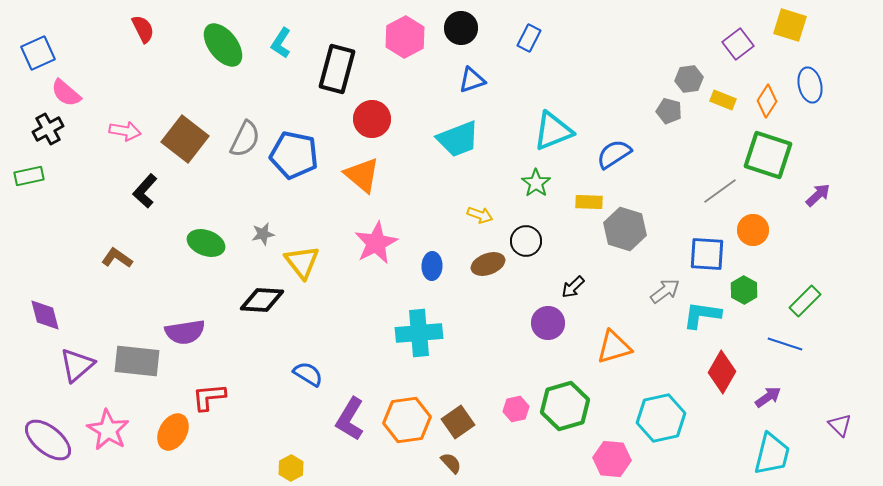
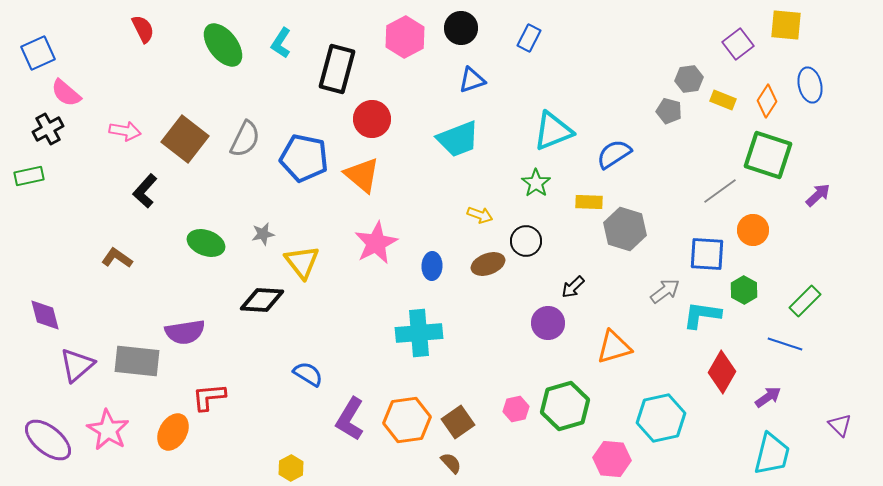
yellow square at (790, 25): moved 4 px left; rotated 12 degrees counterclockwise
blue pentagon at (294, 155): moved 10 px right, 3 px down
